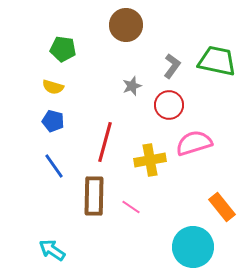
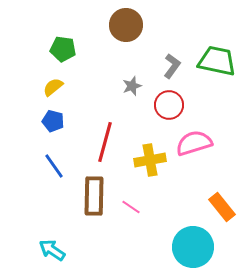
yellow semicircle: rotated 125 degrees clockwise
